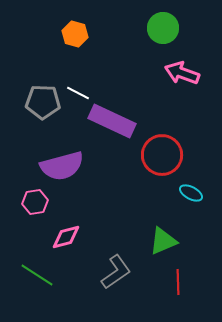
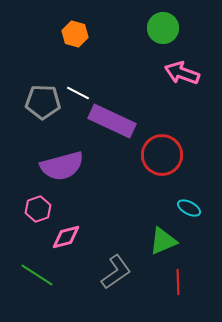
cyan ellipse: moved 2 px left, 15 px down
pink hexagon: moved 3 px right, 7 px down; rotated 10 degrees counterclockwise
